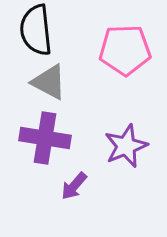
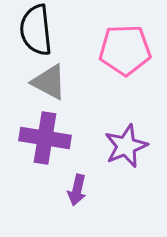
purple arrow: moved 3 px right, 4 px down; rotated 28 degrees counterclockwise
